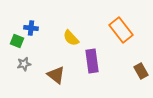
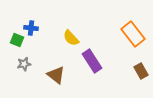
orange rectangle: moved 12 px right, 4 px down
green square: moved 1 px up
purple rectangle: rotated 25 degrees counterclockwise
